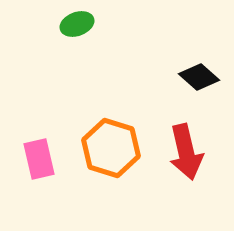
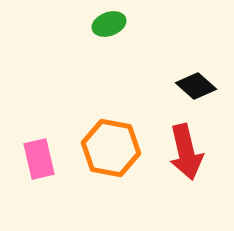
green ellipse: moved 32 px right
black diamond: moved 3 px left, 9 px down
orange hexagon: rotated 6 degrees counterclockwise
